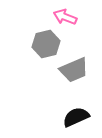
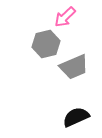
pink arrow: rotated 65 degrees counterclockwise
gray trapezoid: moved 3 px up
